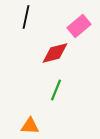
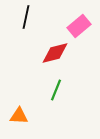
orange triangle: moved 11 px left, 10 px up
